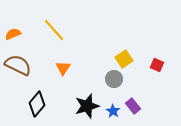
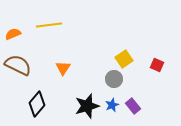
yellow line: moved 5 px left, 5 px up; rotated 55 degrees counterclockwise
blue star: moved 1 px left, 6 px up; rotated 16 degrees clockwise
